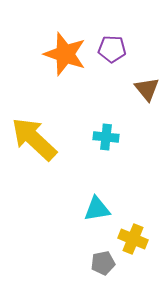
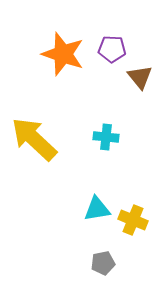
orange star: moved 2 px left
brown triangle: moved 7 px left, 12 px up
yellow cross: moved 19 px up
